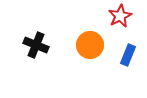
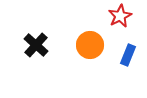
black cross: rotated 20 degrees clockwise
